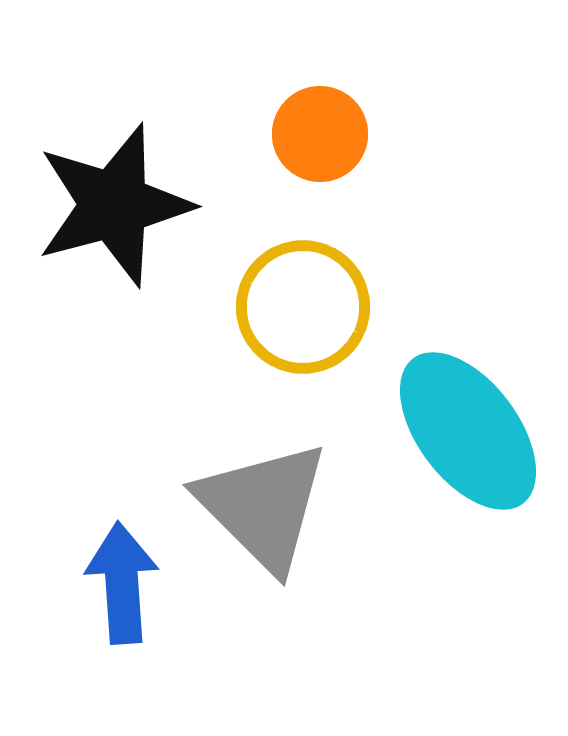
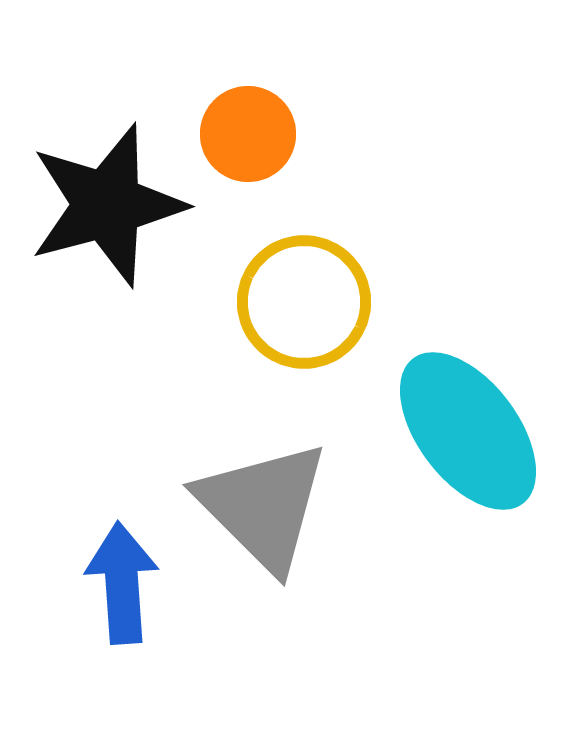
orange circle: moved 72 px left
black star: moved 7 px left
yellow circle: moved 1 px right, 5 px up
